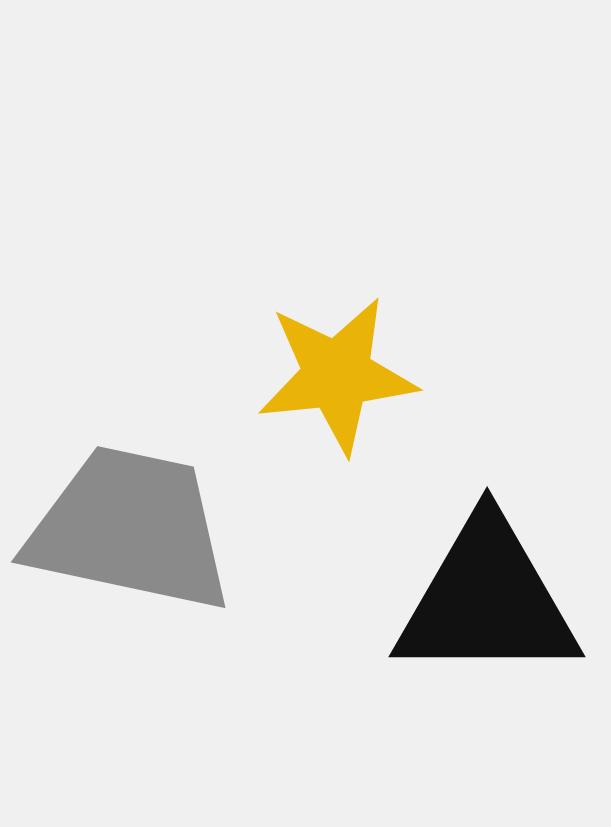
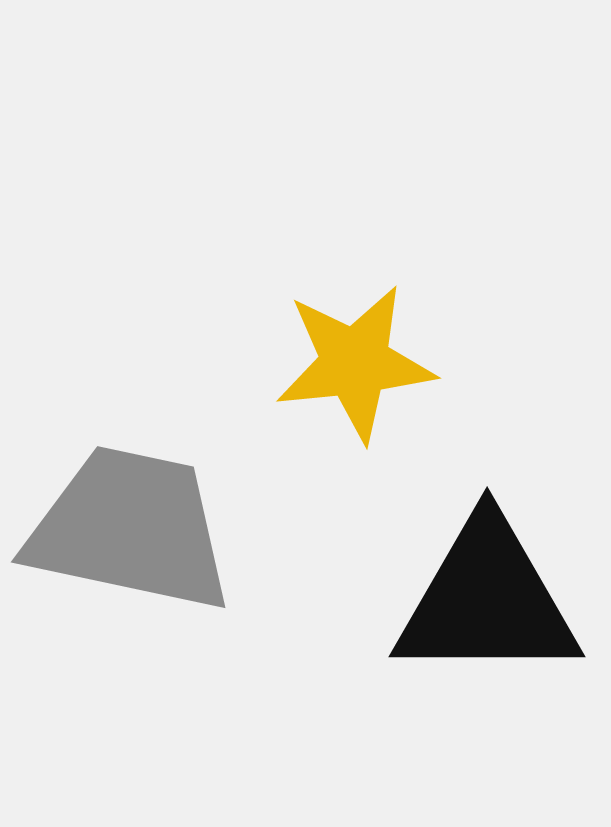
yellow star: moved 18 px right, 12 px up
